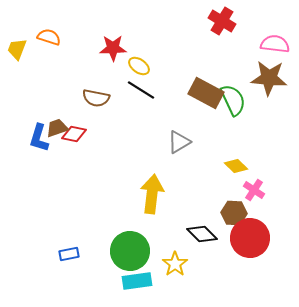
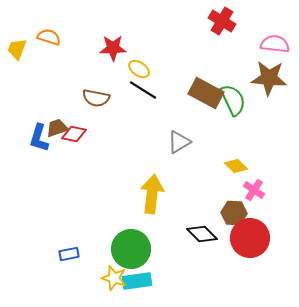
yellow ellipse: moved 3 px down
black line: moved 2 px right
green circle: moved 1 px right, 2 px up
yellow star: moved 61 px left, 14 px down; rotated 20 degrees counterclockwise
